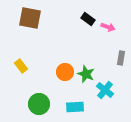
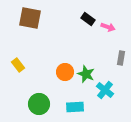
yellow rectangle: moved 3 px left, 1 px up
